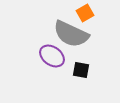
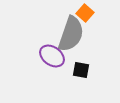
orange square: rotated 18 degrees counterclockwise
gray semicircle: rotated 96 degrees counterclockwise
